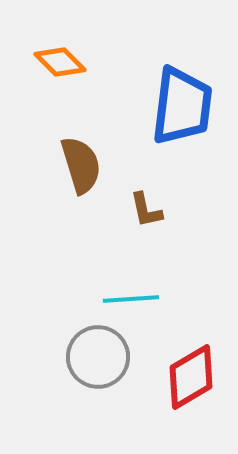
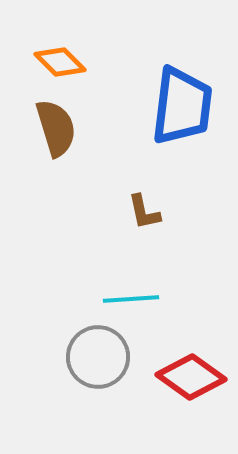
brown semicircle: moved 25 px left, 37 px up
brown L-shape: moved 2 px left, 2 px down
red diamond: rotated 66 degrees clockwise
